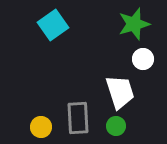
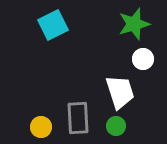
cyan square: rotated 8 degrees clockwise
